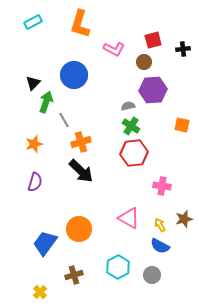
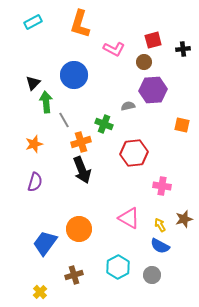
green arrow: rotated 25 degrees counterclockwise
green cross: moved 27 px left, 2 px up; rotated 12 degrees counterclockwise
black arrow: moved 1 px right, 1 px up; rotated 24 degrees clockwise
